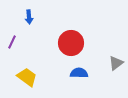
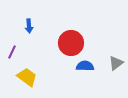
blue arrow: moved 9 px down
purple line: moved 10 px down
blue semicircle: moved 6 px right, 7 px up
